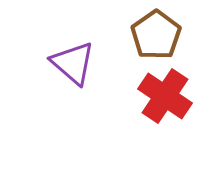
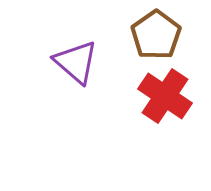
purple triangle: moved 3 px right, 1 px up
